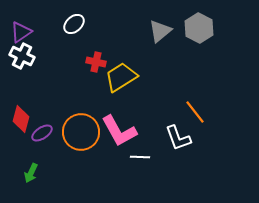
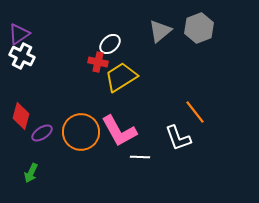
white ellipse: moved 36 px right, 20 px down
gray hexagon: rotated 12 degrees clockwise
purple triangle: moved 2 px left, 2 px down
red cross: moved 2 px right
red diamond: moved 3 px up
